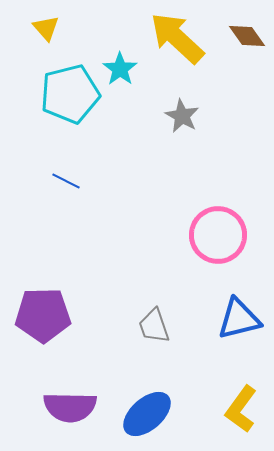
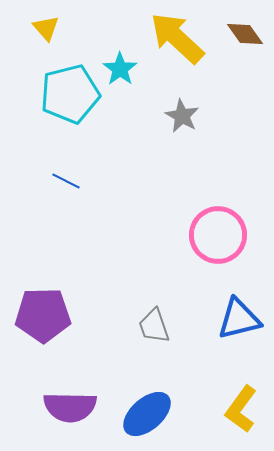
brown diamond: moved 2 px left, 2 px up
